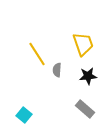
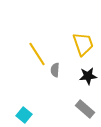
gray semicircle: moved 2 px left
